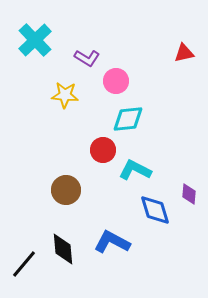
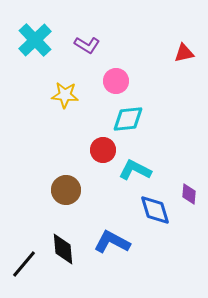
purple L-shape: moved 13 px up
